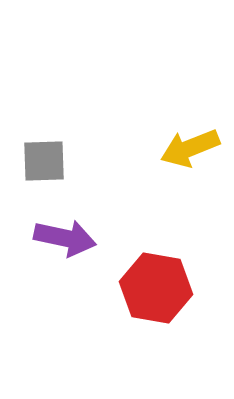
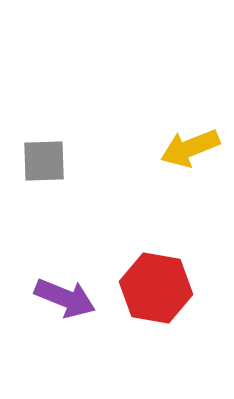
purple arrow: moved 60 px down; rotated 10 degrees clockwise
